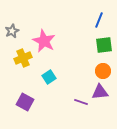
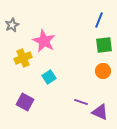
gray star: moved 6 px up
purple triangle: moved 20 px down; rotated 30 degrees clockwise
